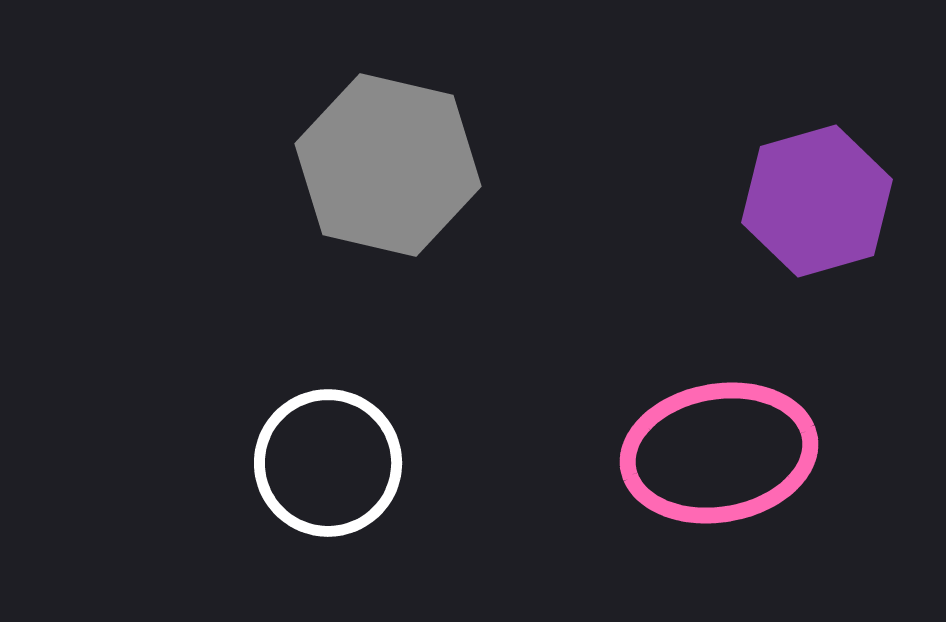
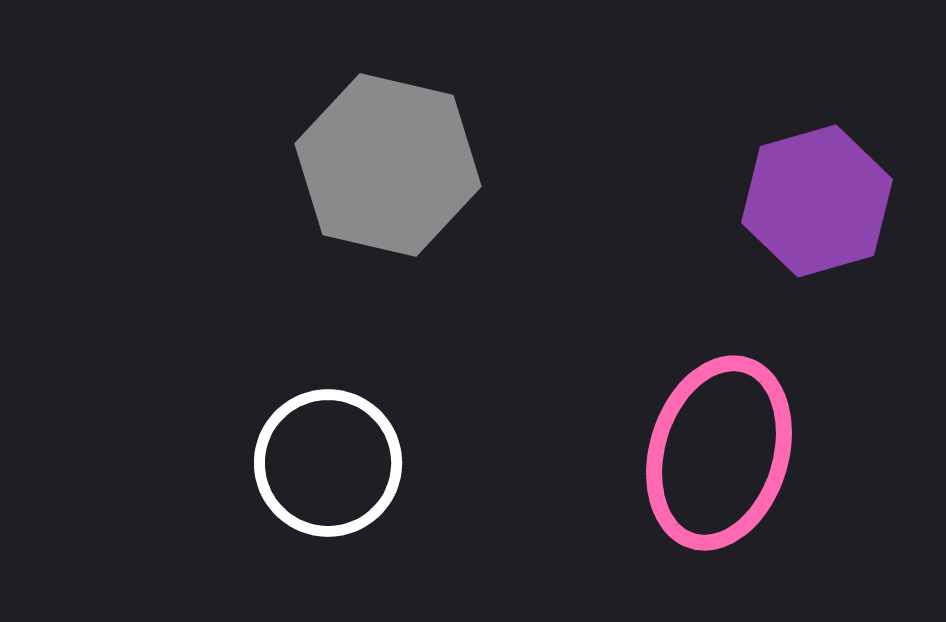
pink ellipse: rotated 63 degrees counterclockwise
